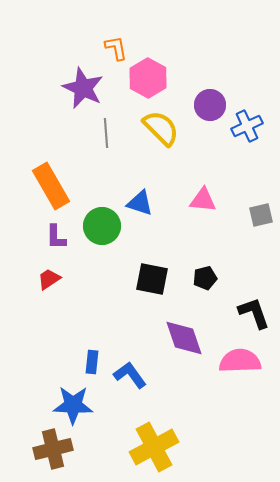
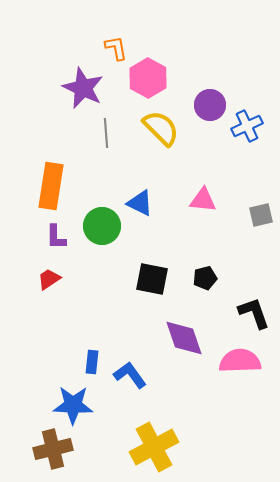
orange rectangle: rotated 39 degrees clockwise
blue triangle: rotated 8 degrees clockwise
